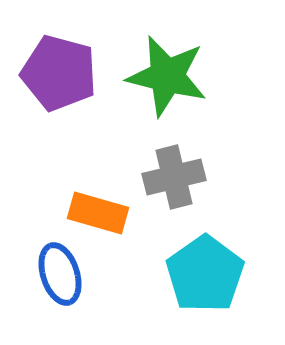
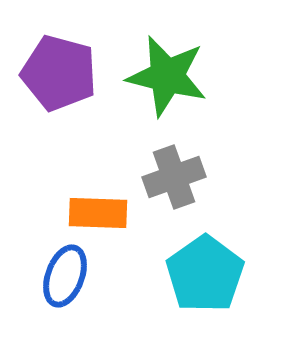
gray cross: rotated 6 degrees counterclockwise
orange rectangle: rotated 14 degrees counterclockwise
blue ellipse: moved 5 px right, 2 px down; rotated 38 degrees clockwise
